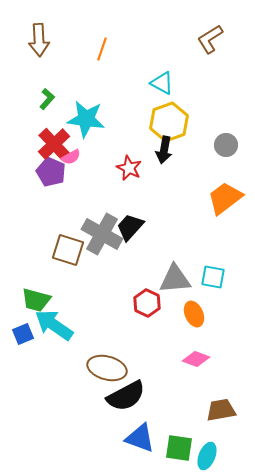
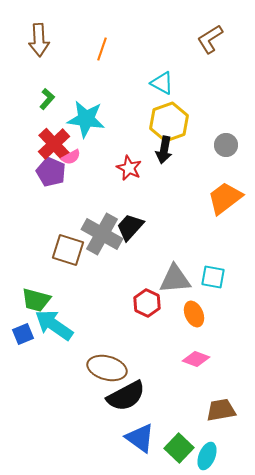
blue triangle: rotated 16 degrees clockwise
green square: rotated 36 degrees clockwise
